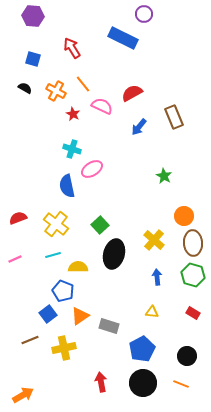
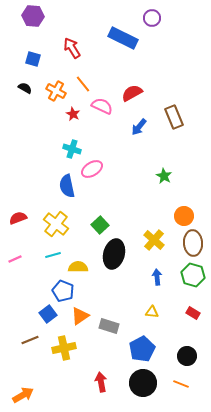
purple circle at (144, 14): moved 8 px right, 4 px down
